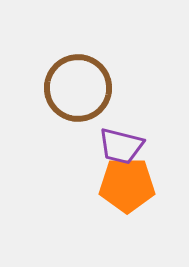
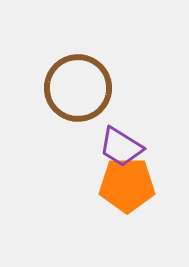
purple trapezoid: moved 1 px down; rotated 18 degrees clockwise
